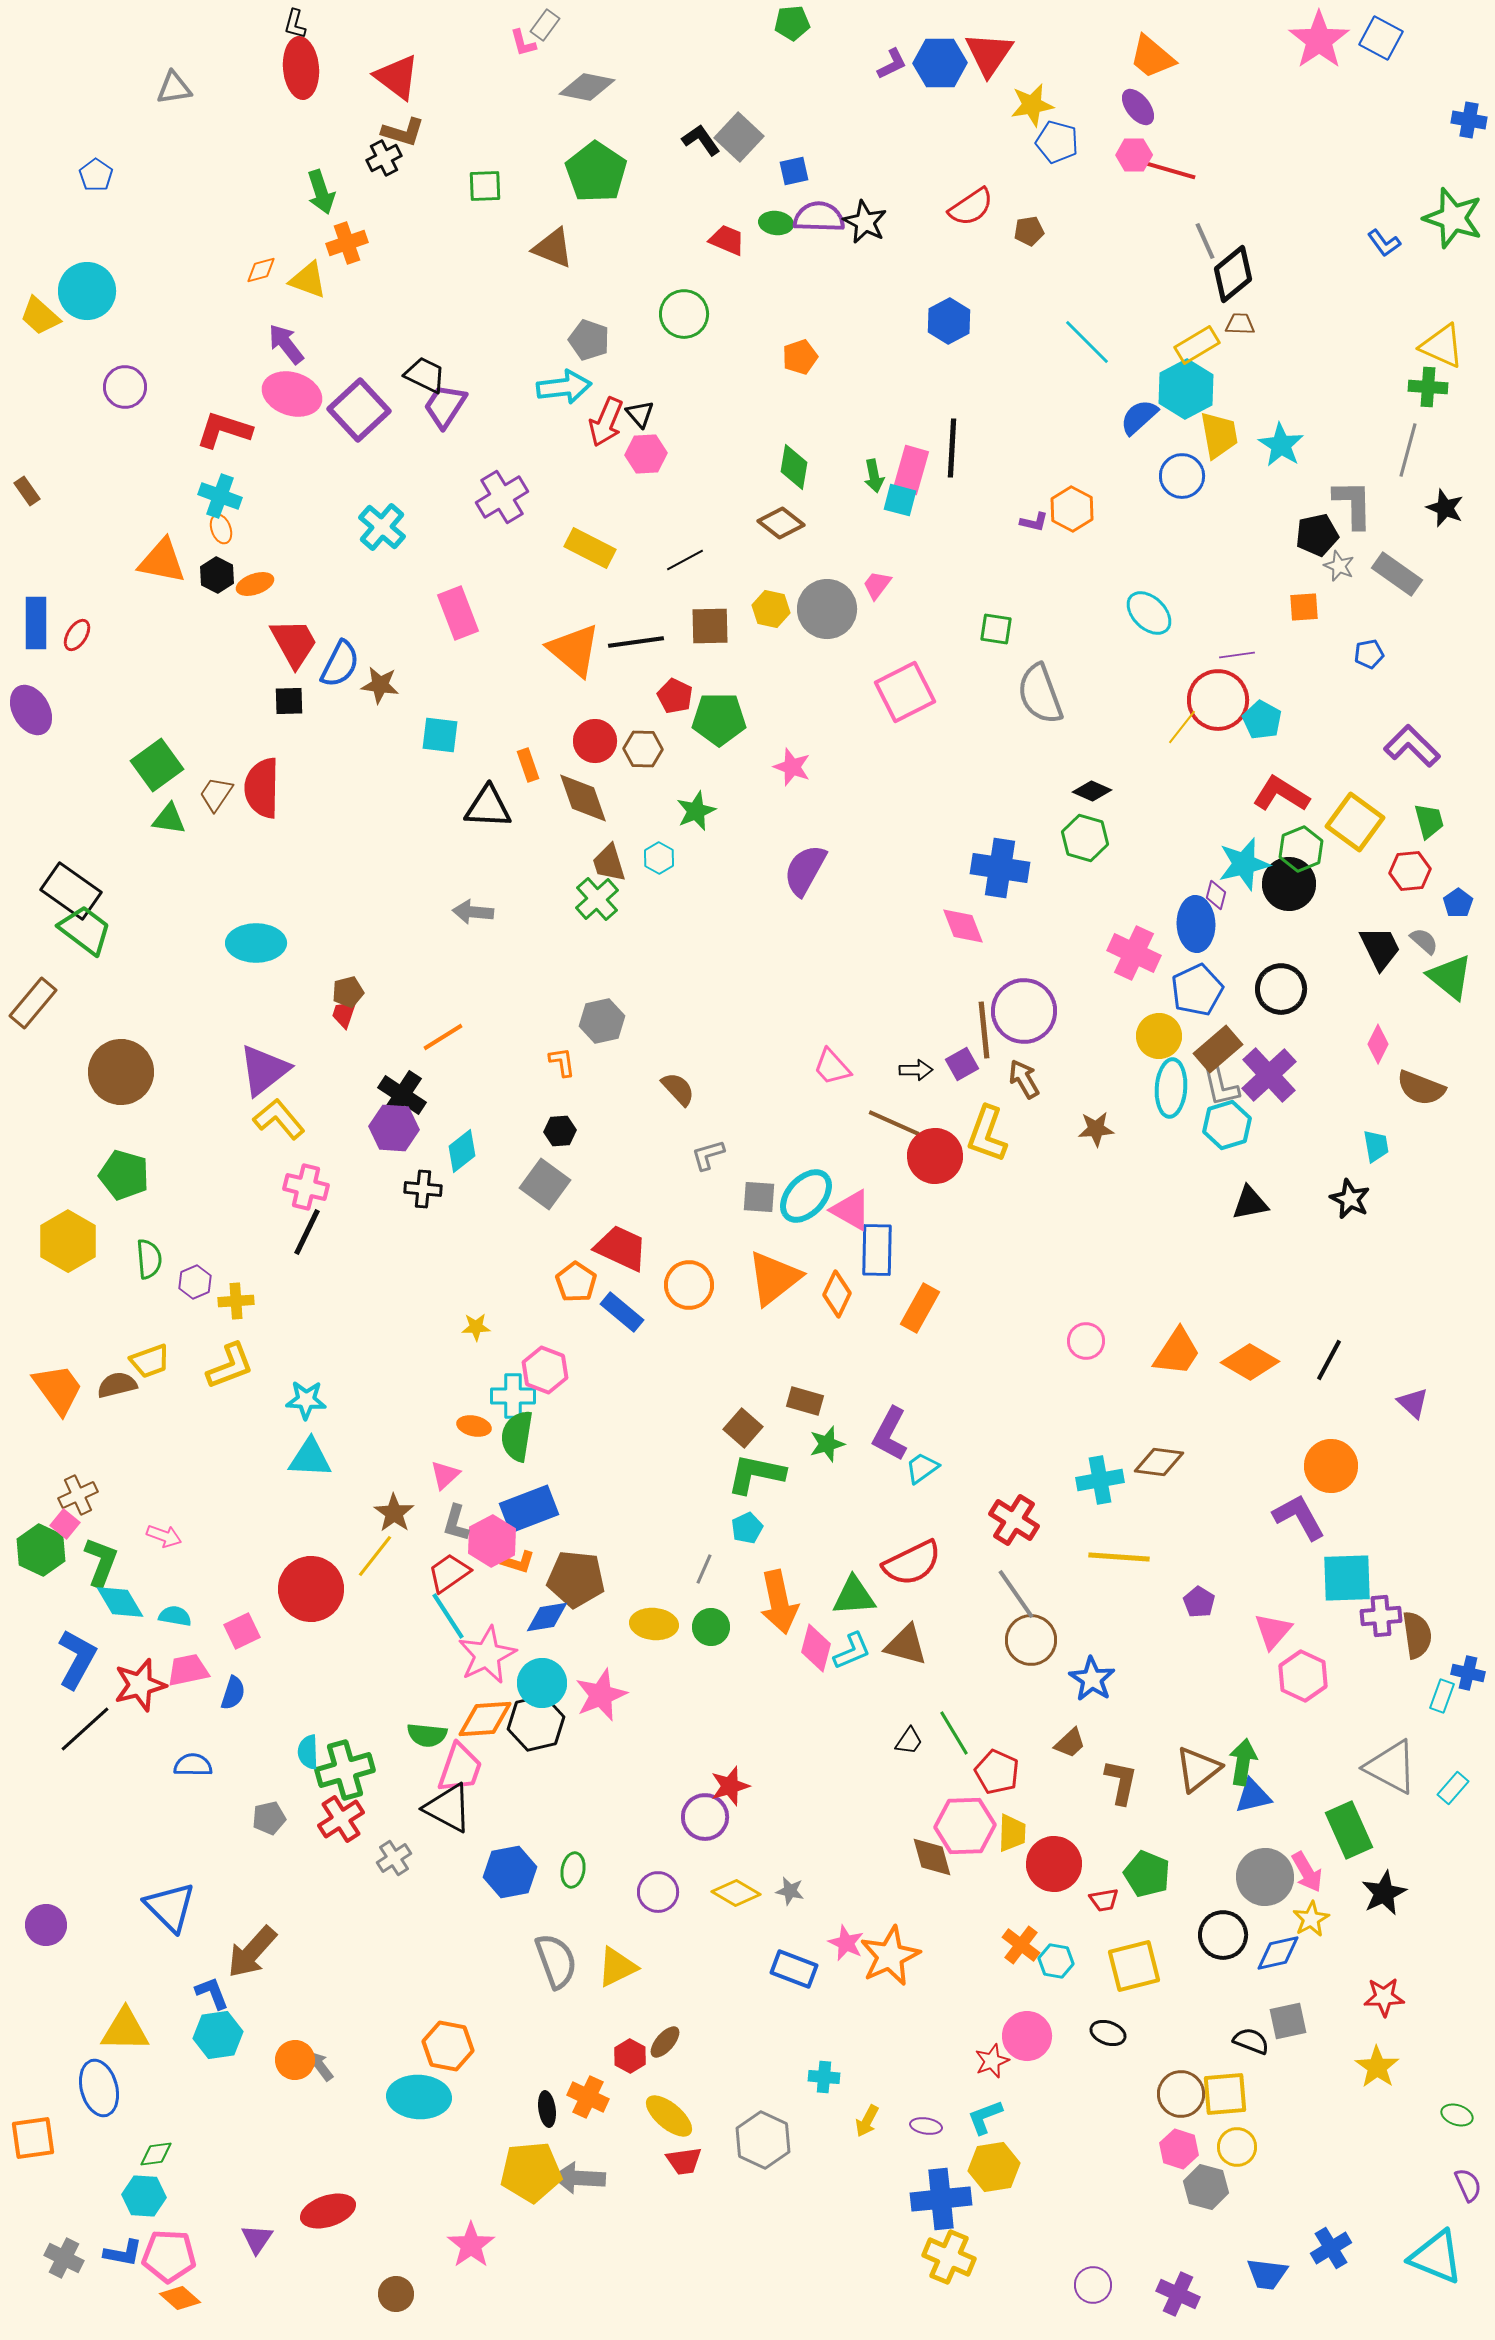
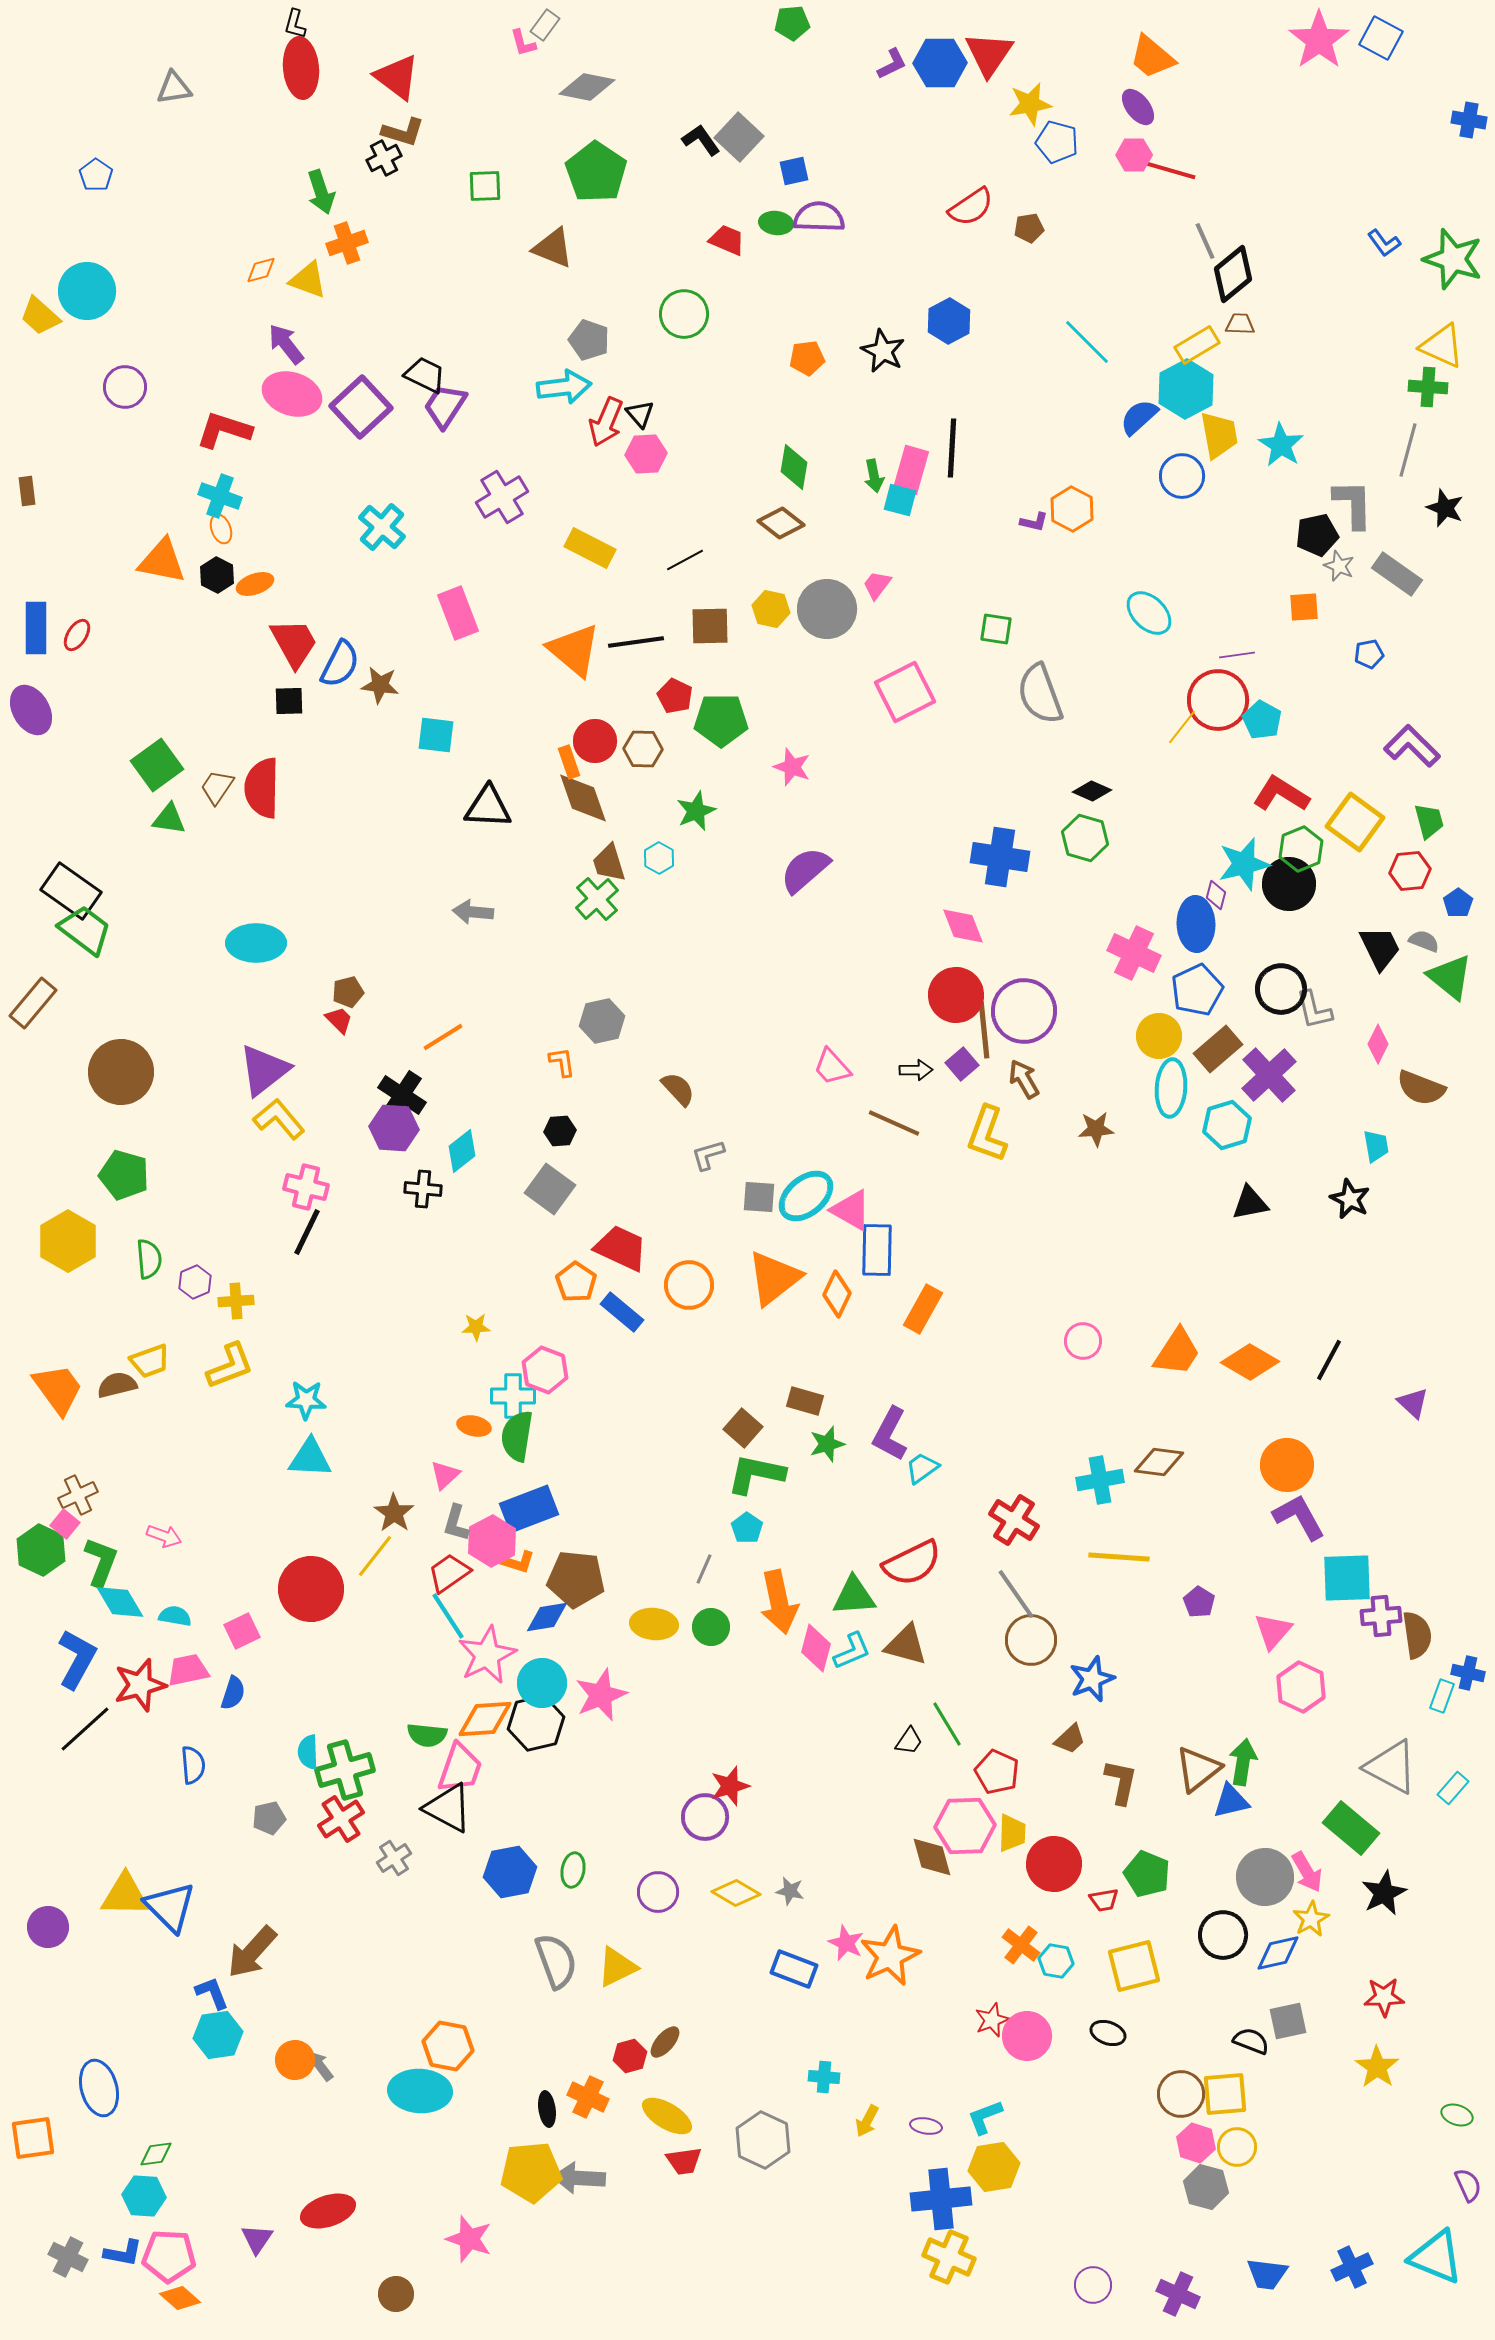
yellow star at (1032, 105): moved 2 px left, 1 px up
green star at (1453, 218): moved 41 px down
black star at (865, 222): moved 18 px right, 129 px down
brown pentagon at (1029, 231): moved 3 px up
orange pentagon at (800, 357): moved 7 px right, 1 px down; rotated 12 degrees clockwise
purple square at (359, 410): moved 2 px right, 3 px up
brown rectangle at (27, 491): rotated 28 degrees clockwise
blue rectangle at (36, 623): moved 5 px down
green pentagon at (719, 719): moved 2 px right, 1 px down
cyan square at (440, 735): moved 4 px left
orange rectangle at (528, 765): moved 41 px right, 3 px up
brown trapezoid at (216, 794): moved 1 px right, 7 px up
blue cross at (1000, 868): moved 11 px up
purple semicircle at (805, 870): rotated 20 degrees clockwise
gray semicircle at (1424, 941): rotated 20 degrees counterclockwise
red trapezoid at (344, 1014): moved 5 px left, 6 px down; rotated 116 degrees clockwise
purple square at (962, 1064): rotated 12 degrees counterclockwise
gray L-shape at (1221, 1087): moved 93 px right, 77 px up
red circle at (935, 1156): moved 21 px right, 161 px up
gray square at (545, 1184): moved 5 px right, 5 px down
cyan ellipse at (806, 1196): rotated 8 degrees clockwise
orange rectangle at (920, 1308): moved 3 px right, 1 px down
pink circle at (1086, 1341): moved 3 px left
orange circle at (1331, 1466): moved 44 px left, 1 px up
cyan pentagon at (747, 1528): rotated 12 degrees counterclockwise
pink hexagon at (1303, 1676): moved 2 px left, 11 px down
blue star at (1092, 1679): rotated 18 degrees clockwise
green line at (954, 1733): moved 7 px left, 9 px up
brown trapezoid at (1070, 1743): moved 4 px up
blue semicircle at (193, 1765): rotated 84 degrees clockwise
blue triangle at (1253, 1796): moved 22 px left, 5 px down
green rectangle at (1349, 1830): moved 2 px right, 2 px up; rotated 26 degrees counterclockwise
purple circle at (46, 1925): moved 2 px right, 2 px down
yellow triangle at (125, 2030): moved 135 px up
red hexagon at (630, 2056): rotated 16 degrees clockwise
red star at (992, 2061): moved 41 px up
cyan ellipse at (419, 2097): moved 1 px right, 6 px up
yellow ellipse at (669, 2116): moved 2 px left; rotated 9 degrees counterclockwise
pink hexagon at (1179, 2149): moved 17 px right, 6 px up
pink star at (471, 2245): moved 2 px left, 6 px up; rotated 18 degrees counterclockwise
blue cross at (1331, 2248): moved 21 px right, 19 px down; rotated 6 degrees clockwise
gray cross at (64, 2258): moved 4 px right, 1 px up
